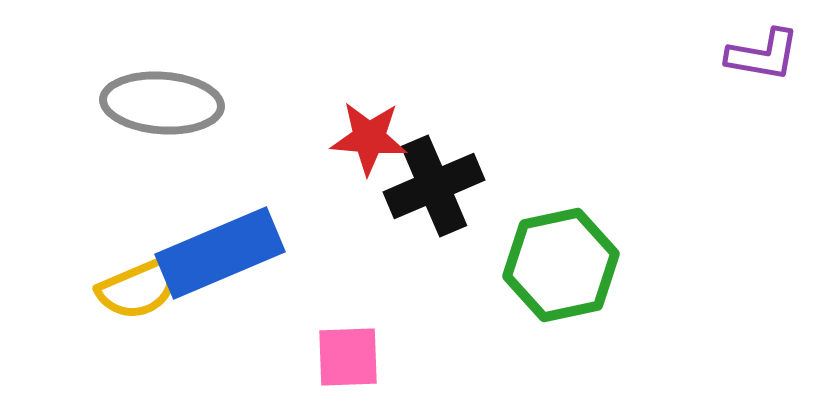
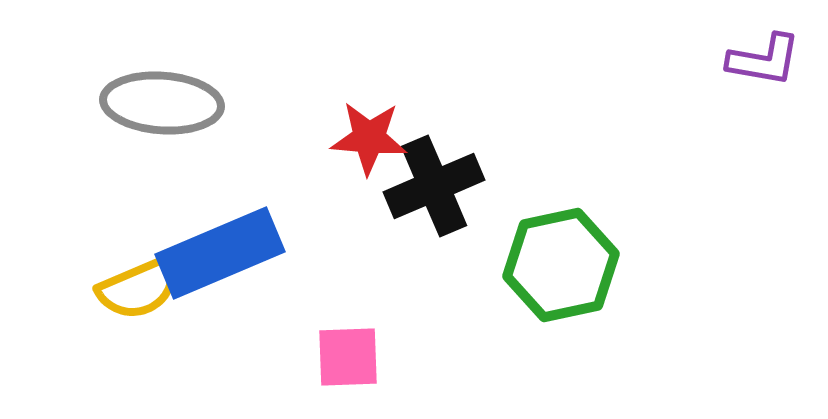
purple L-shape: moved 1 px right, 5 px down
